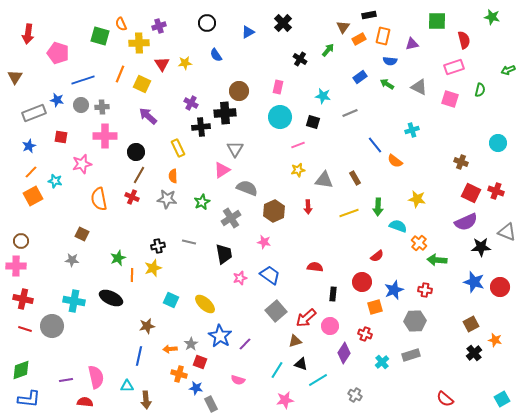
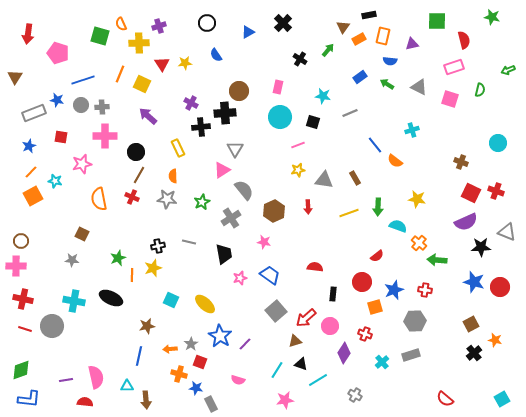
gray semicircle at (247, 188): moved 3 px left, 2 px down; rotated 30 degrees clockwise
